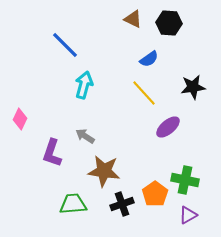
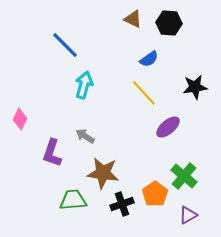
black star: moved 2 px right
brown star: moved 1 px left, 2 px down
green cross: moved 1 px left, 4 px up; rotated 28 degrees clockwise
green trapezoid: moved 4 px up
